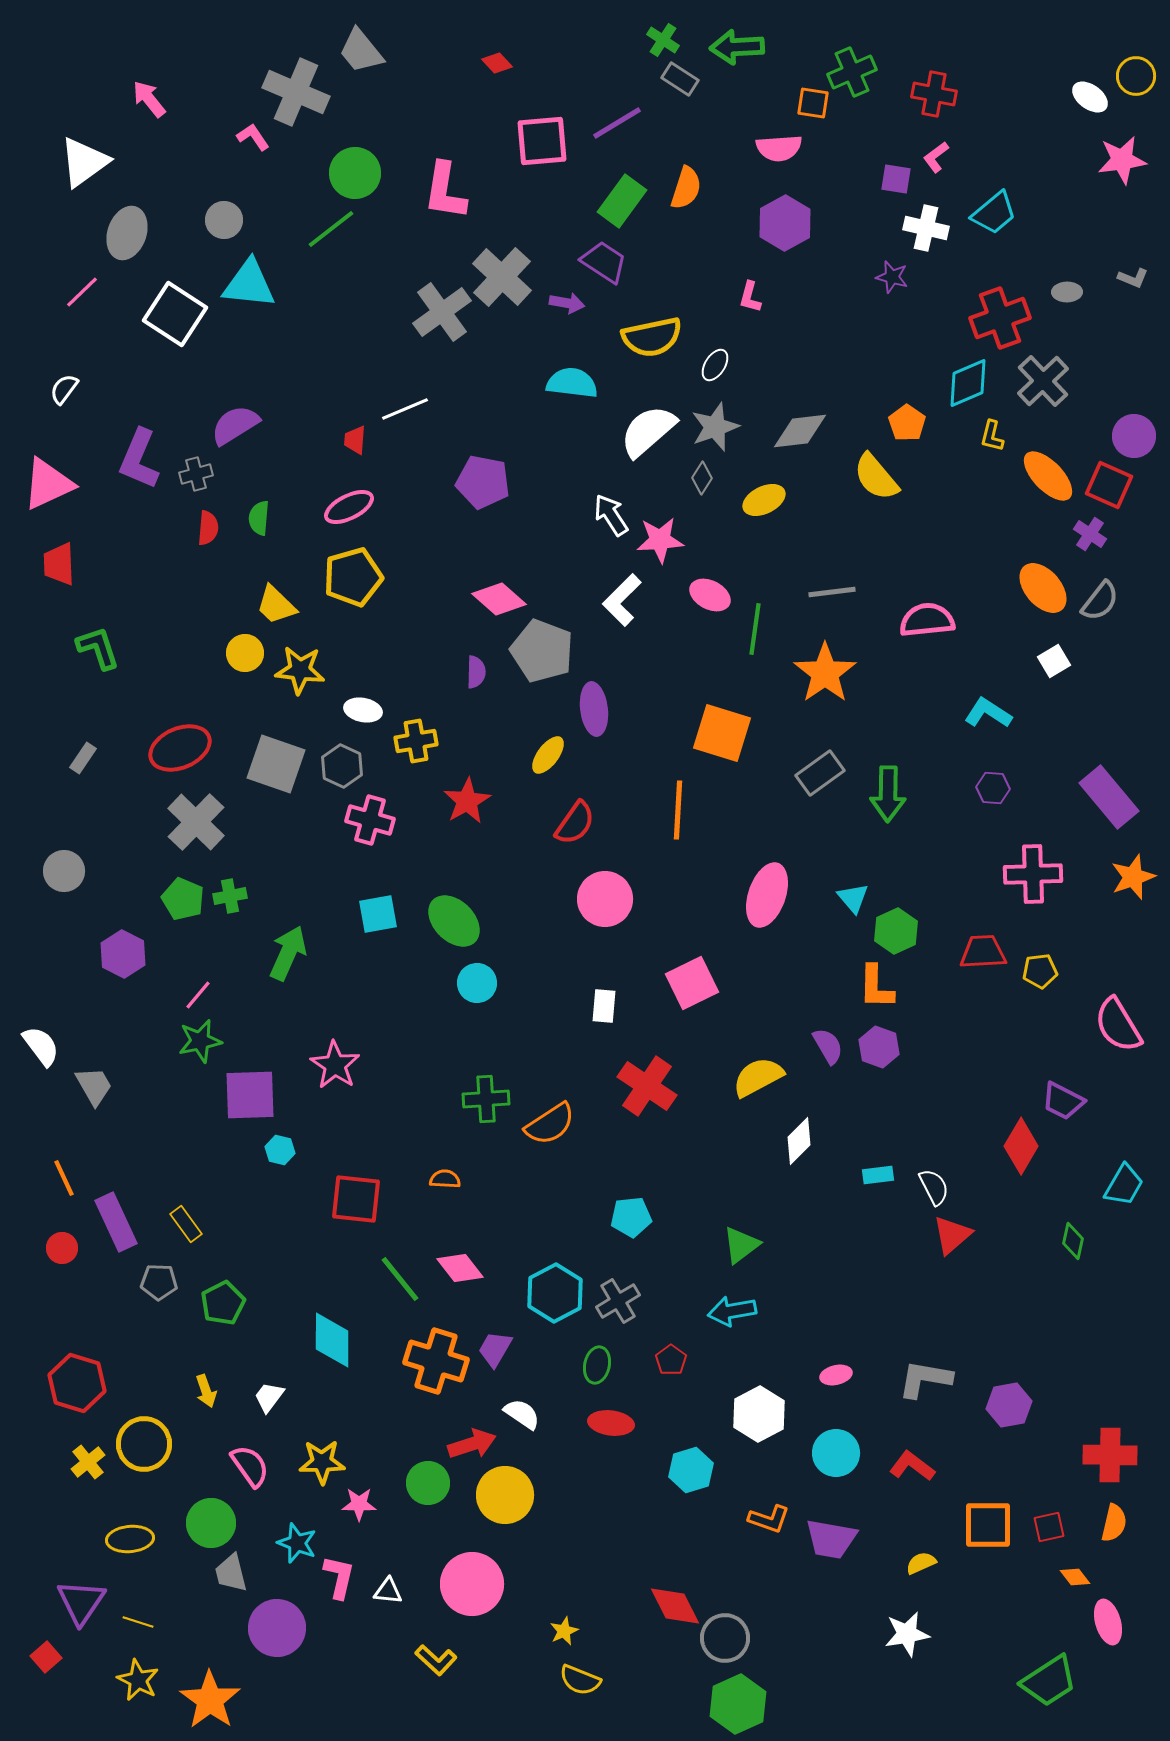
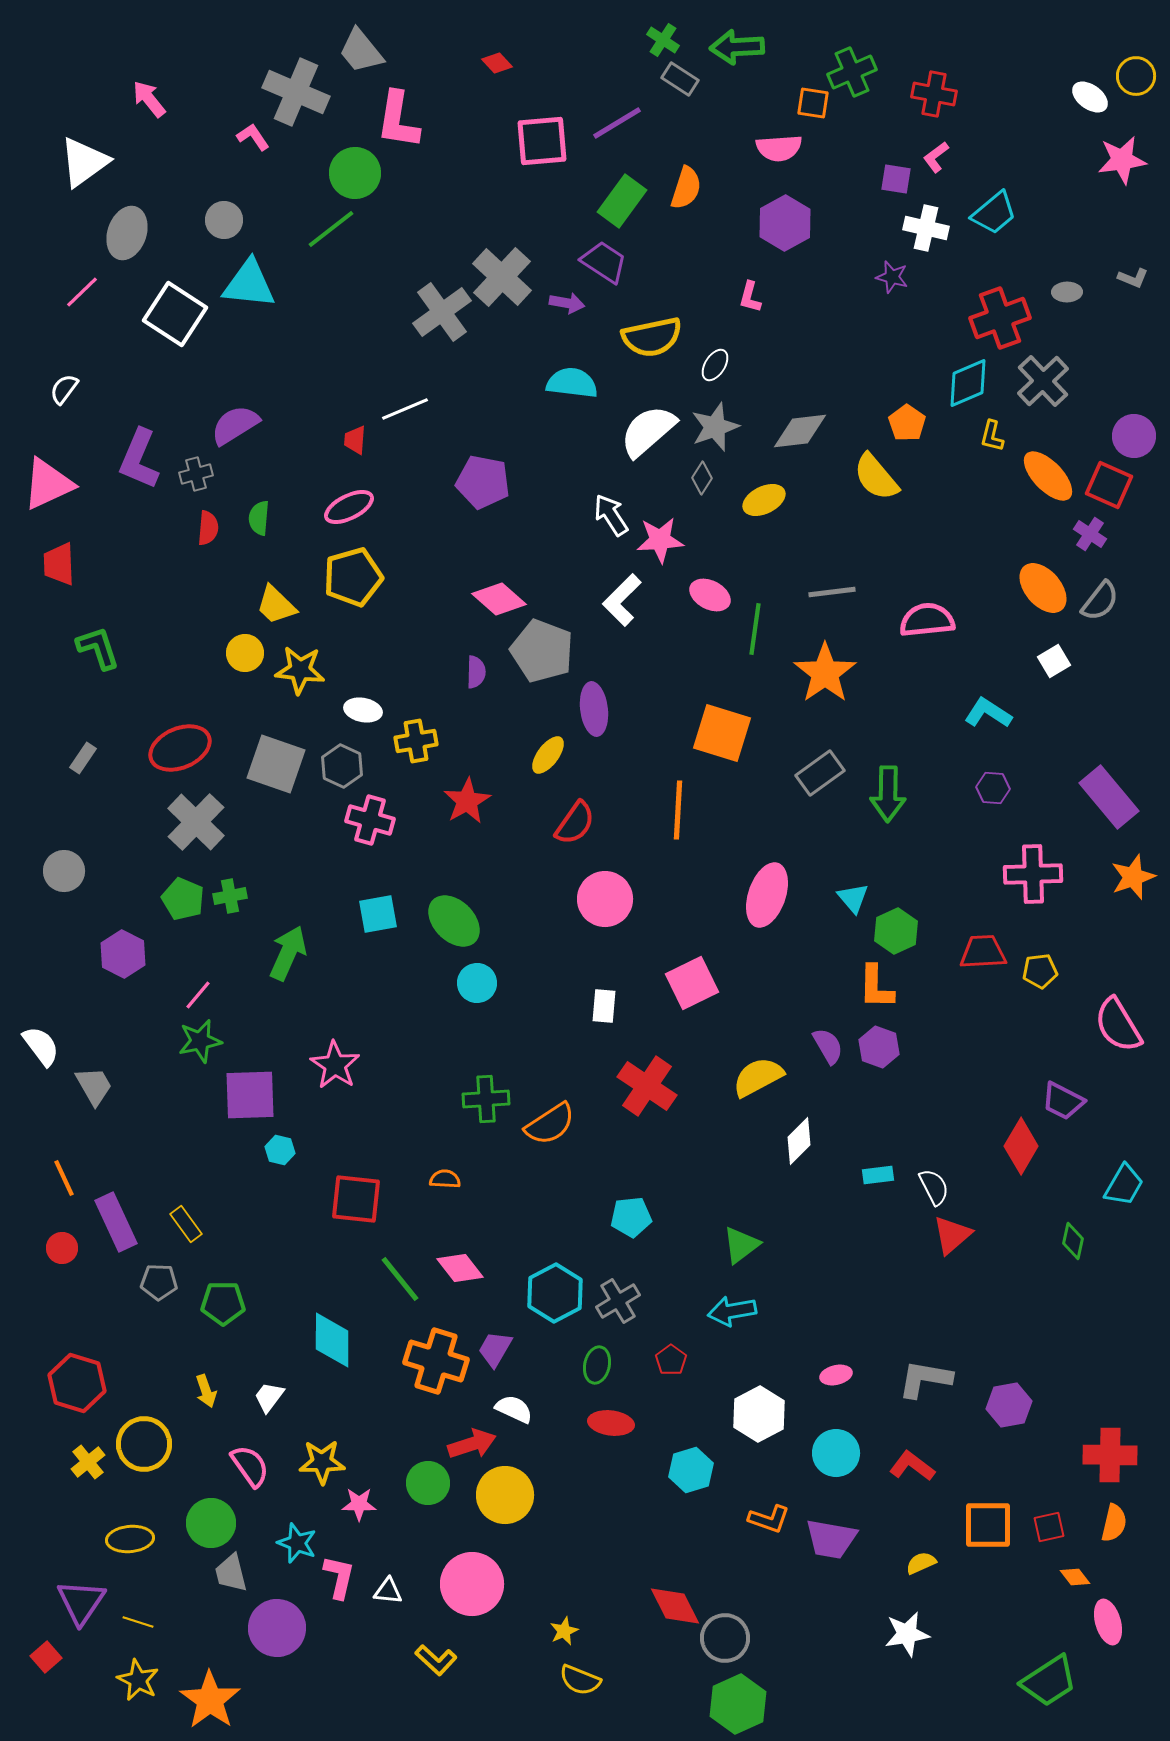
pink L-shape at (445, 191): moved 47 px left, 71 px up
green pentagon at (223, 1303): rotated 27 degrees clockwise
white semicircle at (522, 1414): moved 8 px left, 5 px up; rotated 9 degrees counterclockwise
